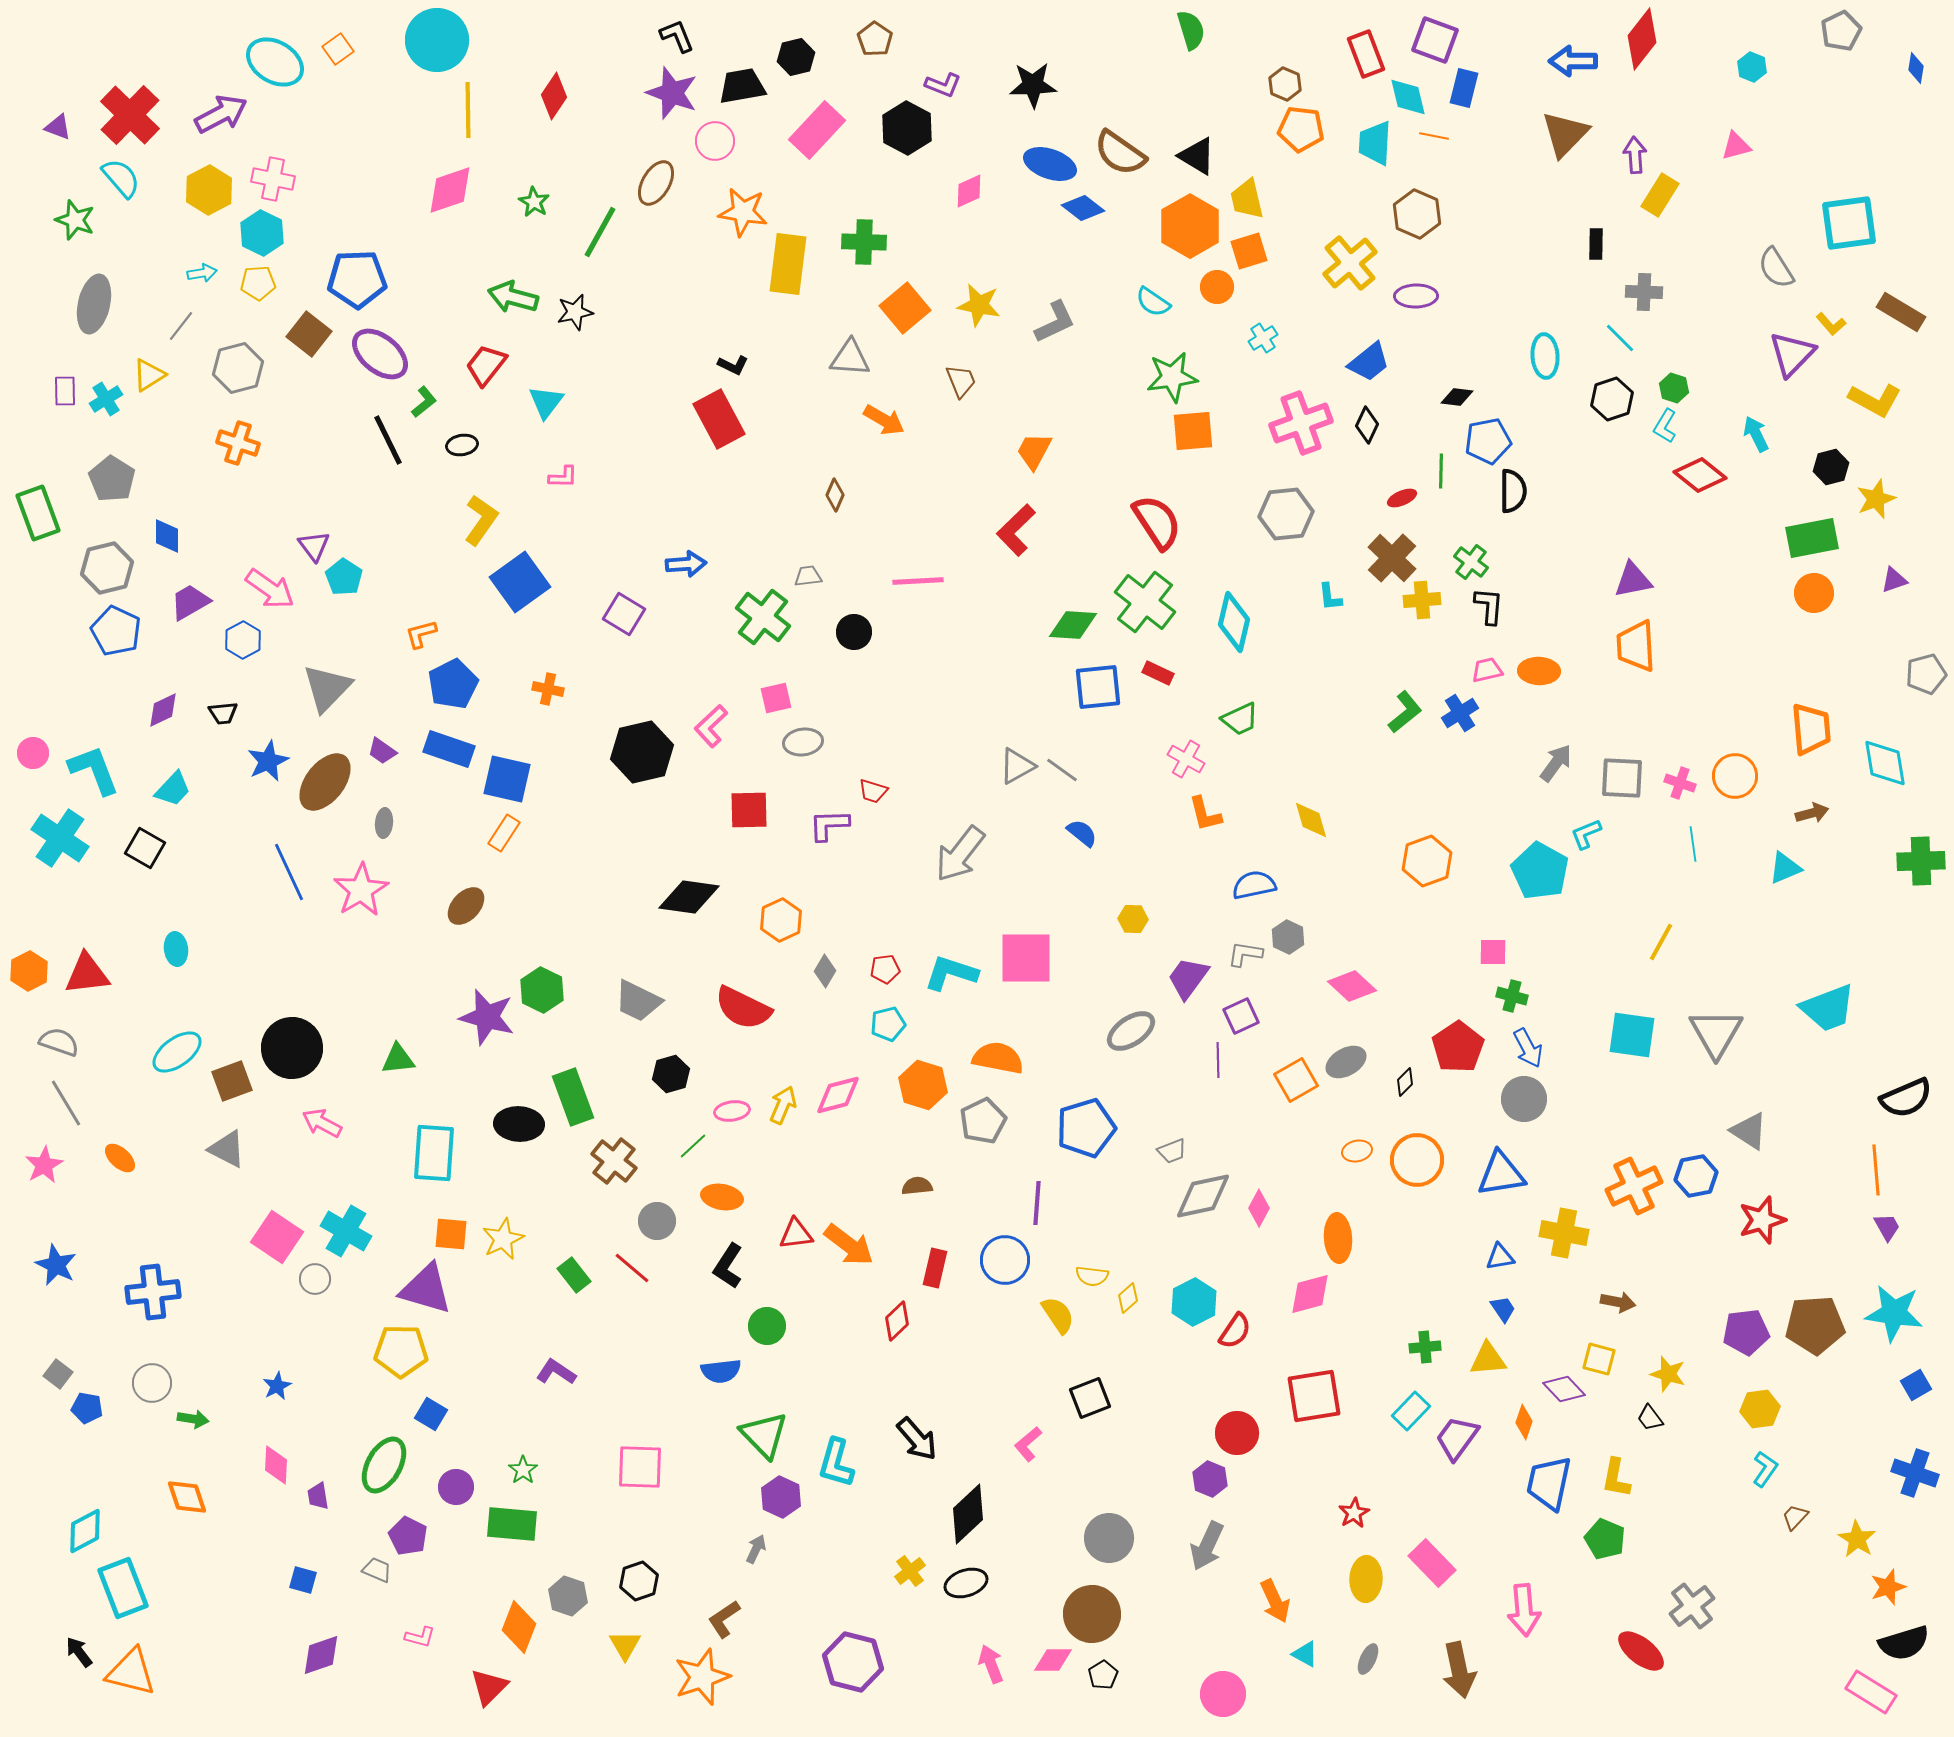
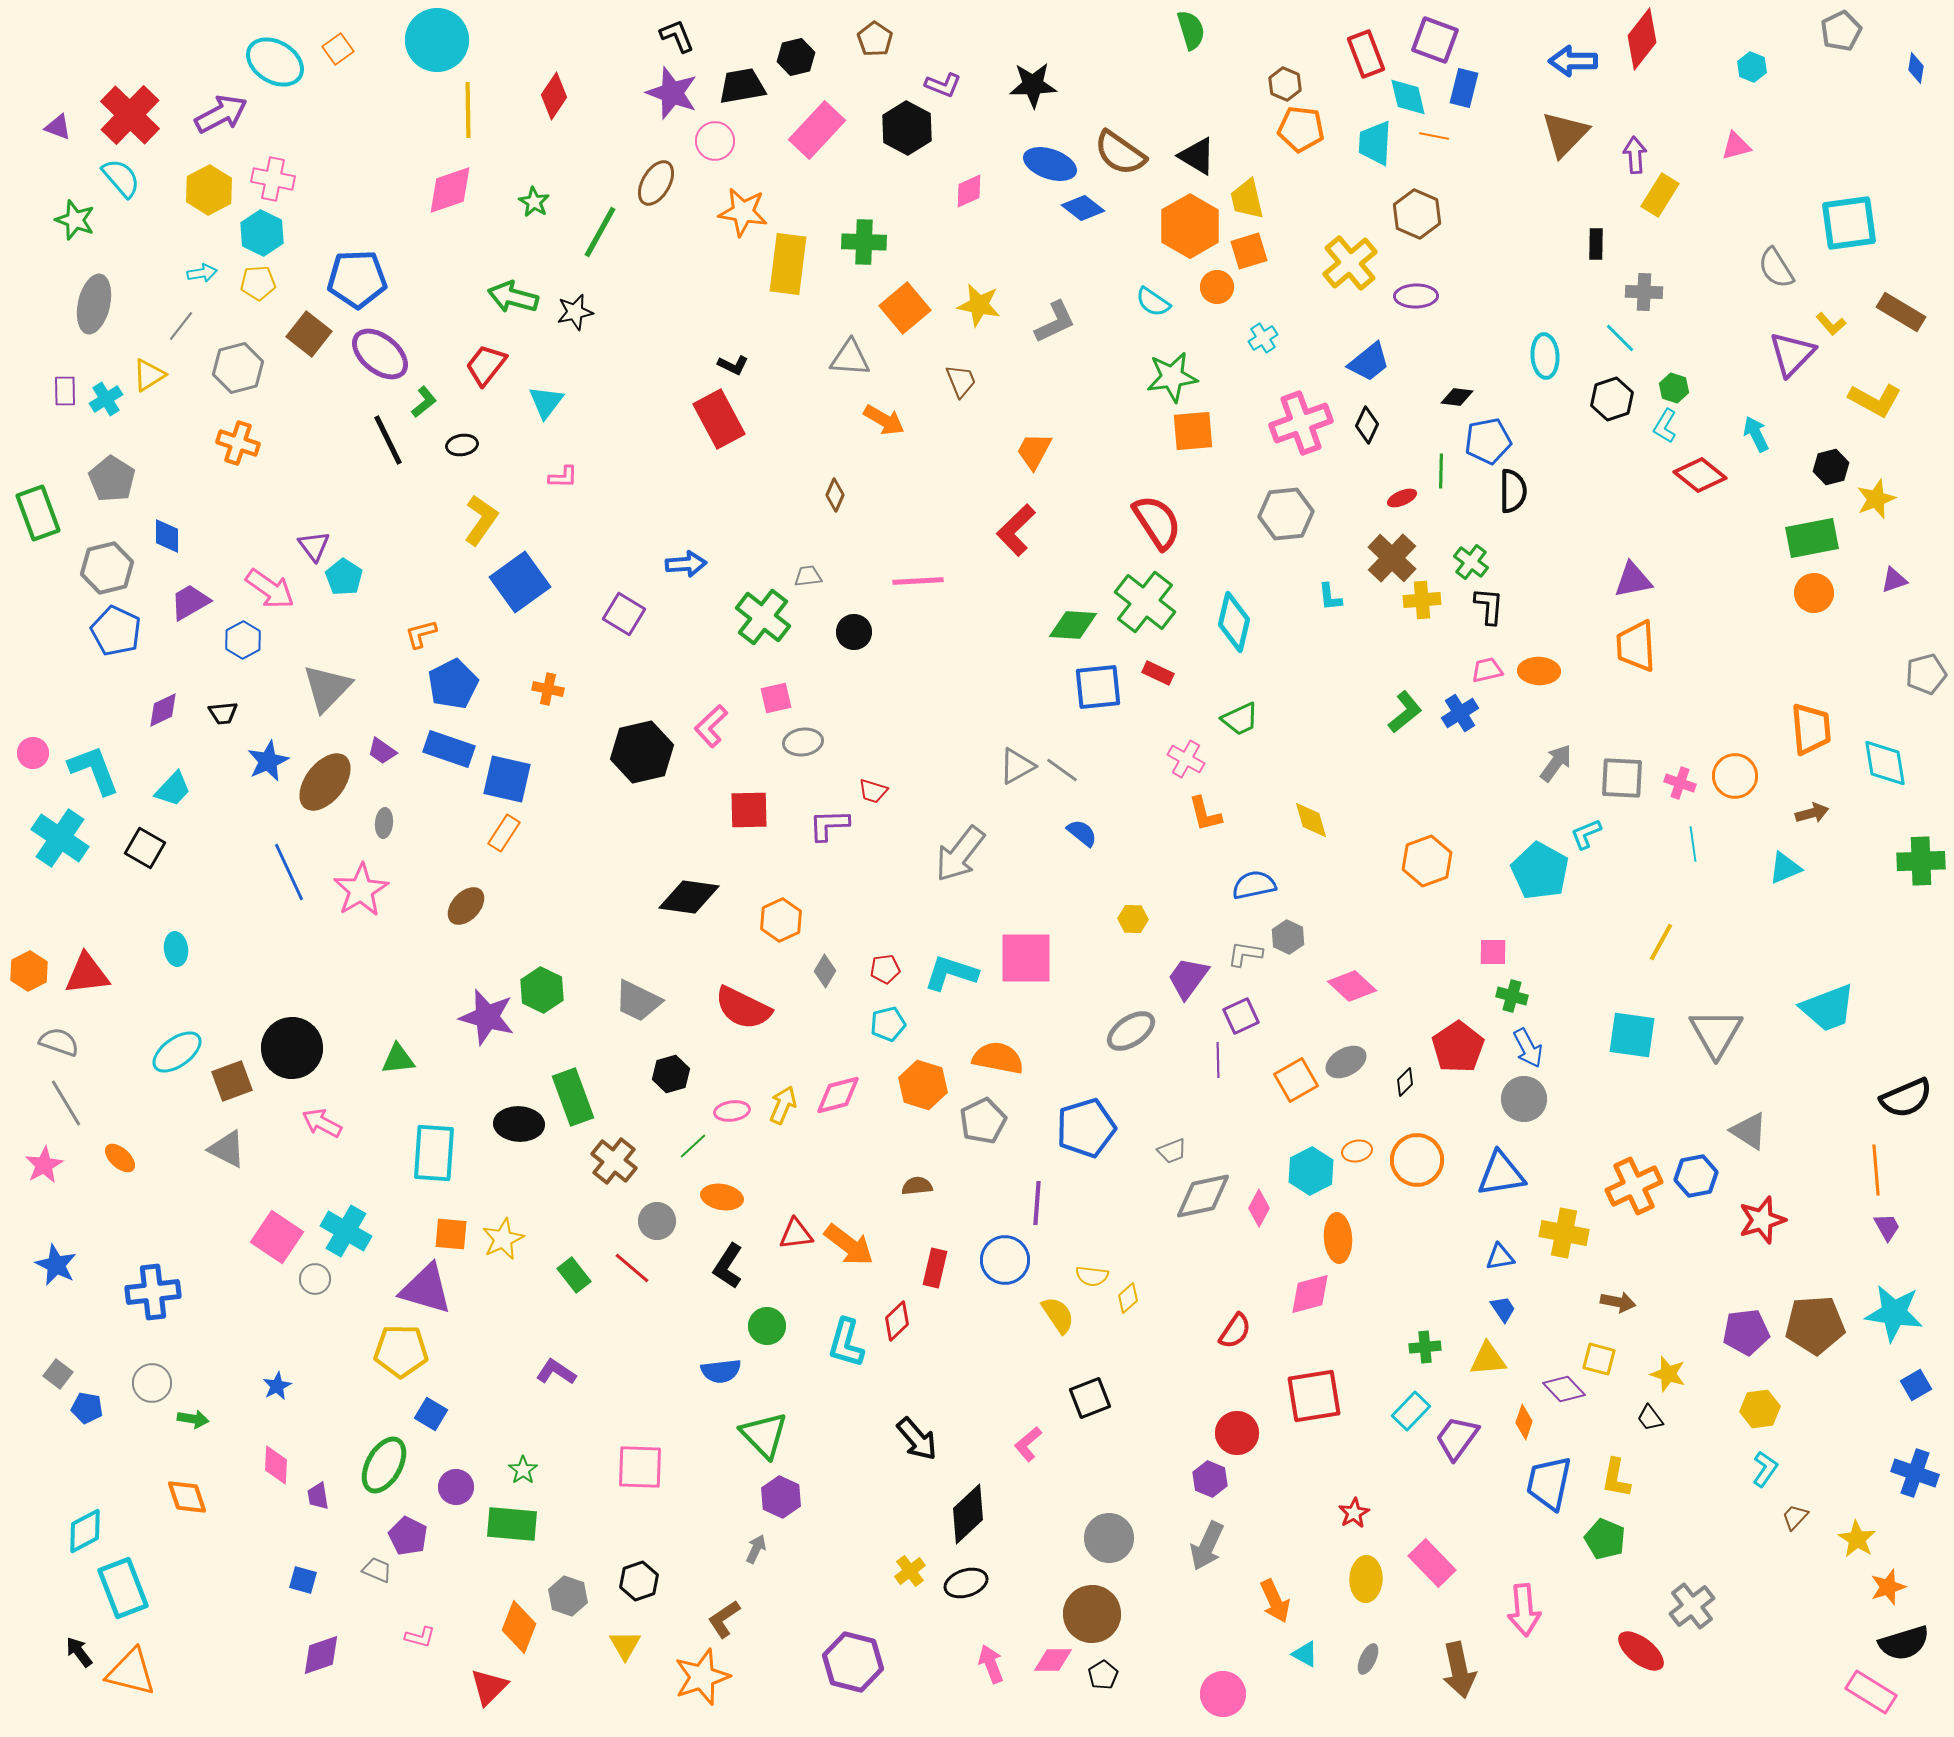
cyan hexagon at (1194, 1302): moved 117 px right, 131 px up
cyan L-shape at (836, 1463): moved 10 px right, 120 px up
